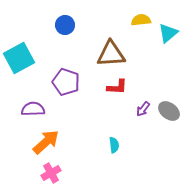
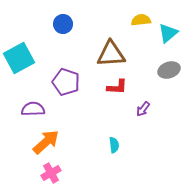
blue circle: moved 2 px left, 1 px up
gray ellipse: moved 41 px up; rotated 55 degrees counterclockwise
